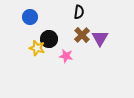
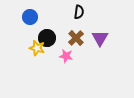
brown cross: moved 6 px left, 3 px down
black circle: moved 2 px left, 1 px up
